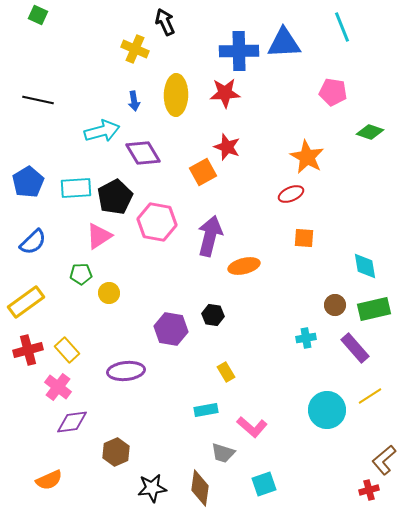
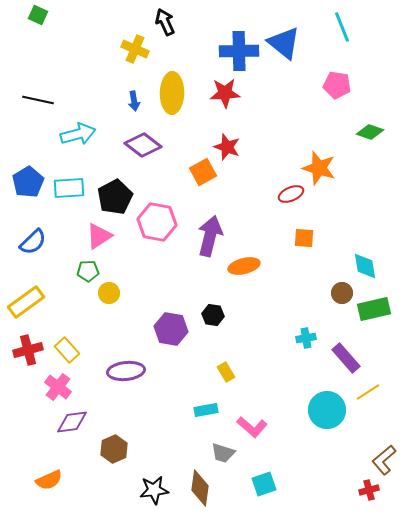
blue triangle at (284, 43): rotated 42 degrees clockwise
pink pentagon at (333, 92): moved 4 px right, 7 px up
yellow ellipse at (176, 95): moved 4 px left, 2 px up
cyan arrow at (102, 131): moved 24 px left, 3 px down
purple diamond at (143, 153): moved 8 px up; rotated 21 degrees counterclockwise
orange star at (307, 157): moved 12 px right, 11 px down; rotated 12 degrees counterclockwise
cyan rectangle at (76, 188): moved 7 px left
green pentagon at (81, 274): moved 7 px right, 3 px up
brown circle at (335, 305): moved 7 px right, 12 px up
purple rectangle at (355, 348): moved 9 px left, 10 px down
yellow line at (370, 396): moved 2 px left, 4 px up
brown hexagon at (116, 452): moved 2 px left, 3 px up
black star at (152, 488): moved 2 px right, 2 px down
